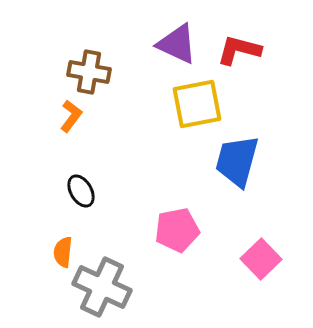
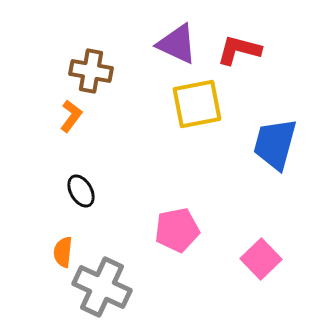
brown cross: moved 2 px right, 1 px up
blue trapezoid: moved 38 px right, 17 px up
